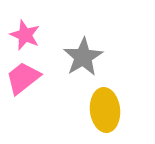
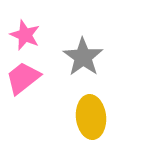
gray star: rotated 6 degrees counterclockwise
yellow ellipse: moved 14 px left, 7 px down
